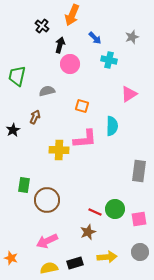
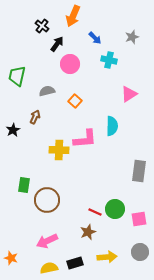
orange arrow: moved 1 px right, 1 px down
black arrow: moved 3 px left, 1 px up; rotated 21 degrees clockwise
orange square: moved 7 px left, 5 px up; rotated 24 degrees clockwise
